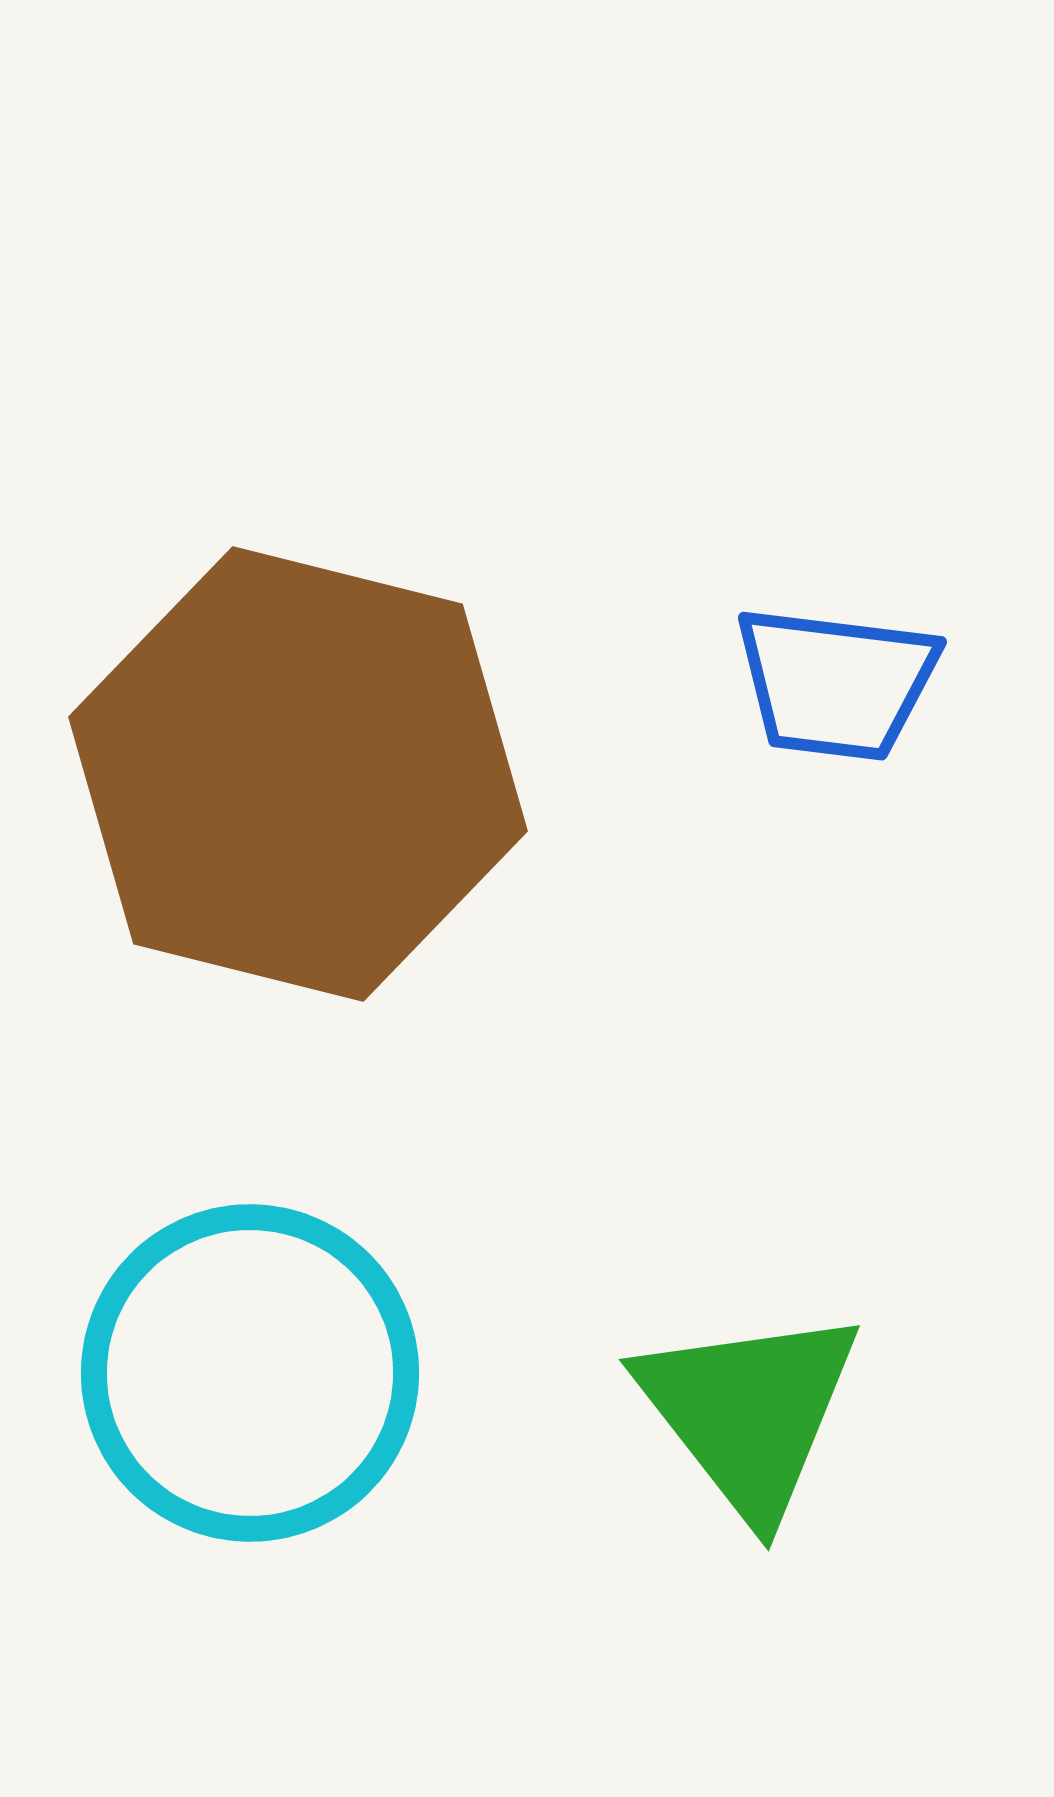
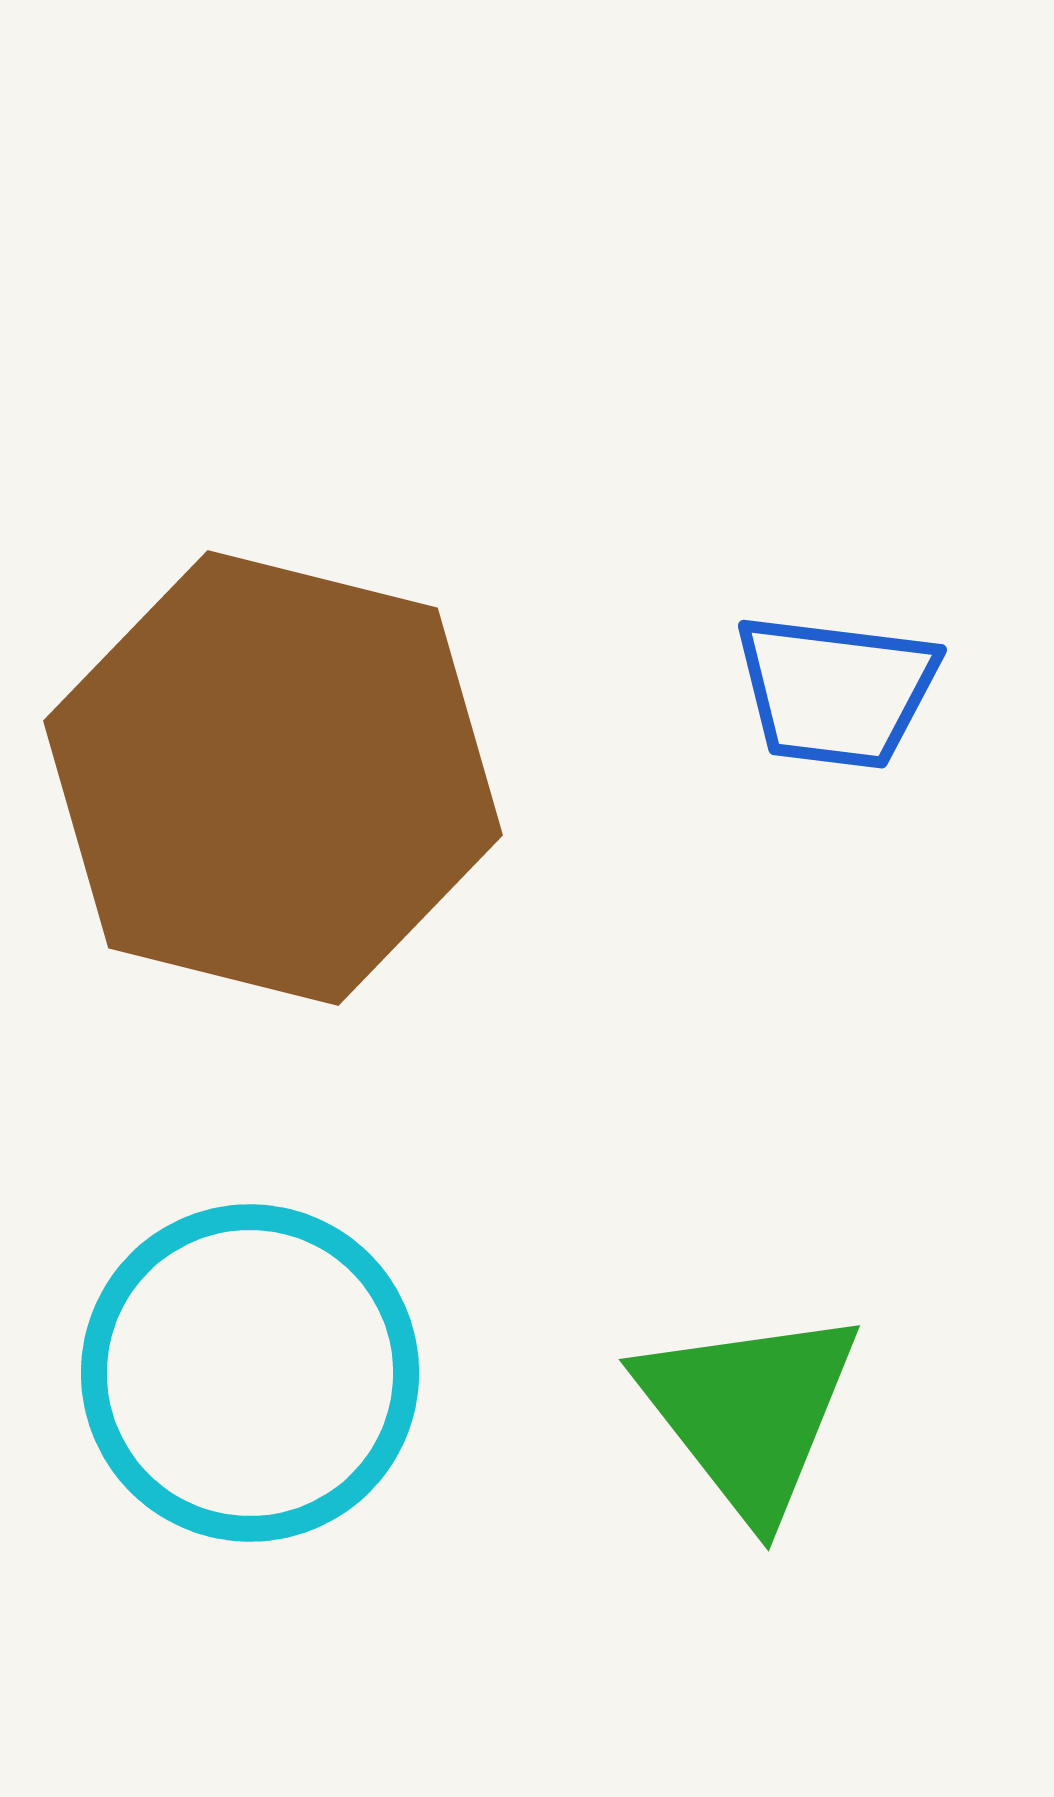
blue trapezoid: moved 8 px down
brown hexagon: moved 25 px left, 4 px down
